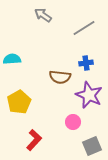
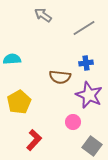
gray square: rotated 30 degrees counterclockwise
